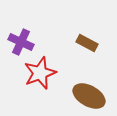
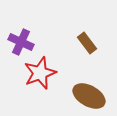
brown rectangle: rotated 25 degrees clockwise
